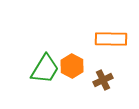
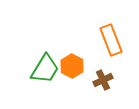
orange rectangle: moved 1 px down; rotated 68 degrees clockwise
